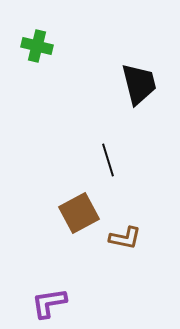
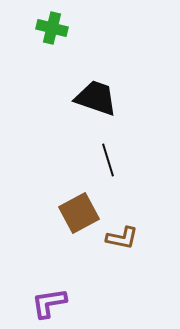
green cross: moved 15 px right, 18 px up
black trapezoid: moved 43 px left, 14 px down; rotated 57 degrees counterclockwise
brown L-shape: moved 3 px left
